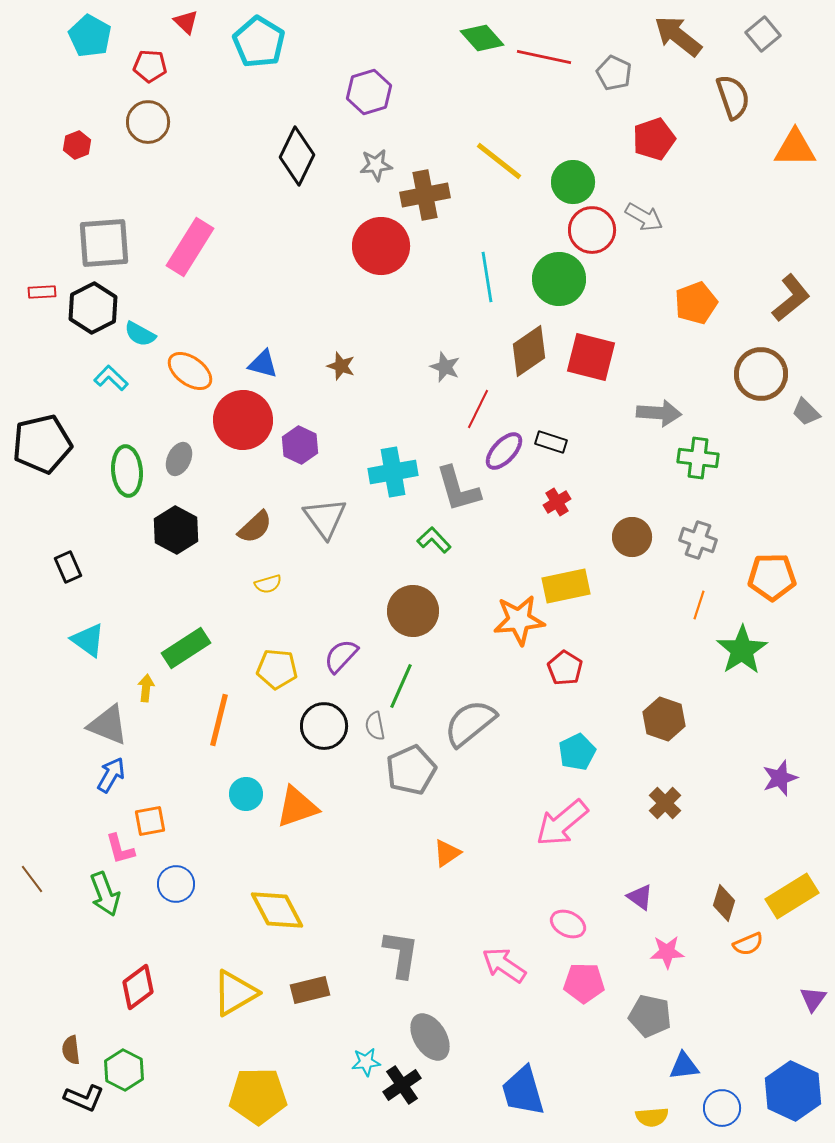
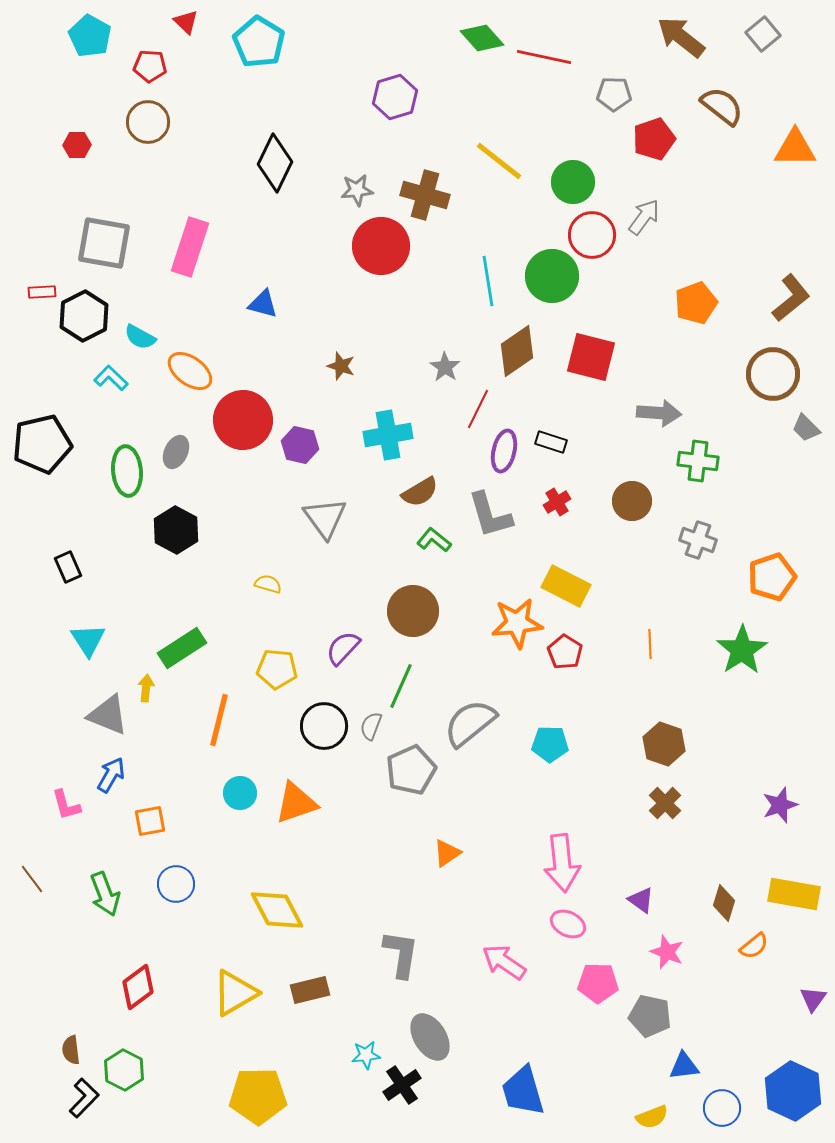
brown arrow at (678, 36): moved 3 px right, 1 px down
gray pentagon at (614, 73): moved 21 px down; rotated 24 degrees counterclockwise
purple hexagon at (369, 92): moved 26 px right, 5 px down
brown semicircle at (733, 97): moved 11 px left, 9 px down; rotated 33 degrees counterclockwise
red hexagon at (77, 145): rotated 20 degrees clockwise
black diamond at (297, 156): moved 22 px left, 7 px down
gray star at (376, 165): moved 19 px left, 25 px down
brown cross at (425, 195): rotated 27 degrees clockwise
gray arrow at (644, 217): rotated 84 degrees counterclockwise
red circle at (592, 230): moved 5 px down
gray square at (104, 243): rotated 14 degrees clockwise
pink rectangle at (190, 247): rotated 14 degrees counterclockwise
cyan line at (487, 277): moved 1 px right, 4 px down
green circle at (559, 279): moved 7 px left, 3 px up
black hexagon at (93, 308): moved 9 px left, 8 px down
cyan semicircle at (140, 334): moved 3 px down
brown diamond at (529, 351): moved 12 px left
blue triangle at (263, 364): moved 60 px up
gray star at (445, 367): rotated 12 degrees clockwise
brown circle at (761, 374): moved 12 px right
gray trapezoid at (806, 412): moved 16 px down
purple hexagon at (300, 445): rotated 12 degrees counterclockwise
purple ellipse at (504, 451): rotated 30 degrees counterclockwise
green cross at (698, 458): moved 3 px down
gray ellipse at (179, 459): moved 3 px left, 7 px up
cyan cross at (393, 472): moved 5 px left, 37 px up
gray L-shape at (458, 489): moved 32 px right, 26 px down
brown semicircle at (255, 527): moved 165 px right, 35 px up; rotated 12 degrees clockwise
brown circle at (632, 537): moved 36 px up
green L-shape at (434, 540): rotated 8 degrees counterclockwise
orange pentagon at (772, 577): rotated 18 degrees counterclockwise
yellow semicircle at (268, 584): rotated 148 degrees counterclockwise
yellow rectangle at (566, 586): rotated 39 degrees clockwise
orange line at (699, 605): moved 49 px left, 39 px down; rotated 20 degrees counterclockwise
orange star at (519, 620): moved 2 px left, 3 px down
cyan triangle at (88, 640): rotated 21 degrees clockwise
green rectangle at (186, 648): moved 4 px left
purple semicircle at (341, 656): moved 2 px right, 8 px up
red pentagon at (565, 668): moved 16 px up
brown hexagon at (664, 719): moved 25 px down
gray triangle at (108, 725): moved 10 px up
gray semicircle at (375, 726): moved 4 px left; rotated 32 degrees clockwise
cyan pentagon at (577, 752): moved 27 px left, 8 px up; rotated 27 degrees clockwise
purple star at (780, 778): moved 27 px down
cyan circle at (246, 794): moved 6 px left, 1 px up
orange triangle at (297, 807): moved 1 px left, 4 px up
pink arrow at (562, 823): moved 40 px down; rotated 56 degrees counterclockwise
pink L-shape at (120, 849): moved 54 px left, 44 px up
yellow rectangle at (792, 896): moved 2 px right, 2 px up; rotated 42 degrees clockwise
purple triangle at (640, 897): moved 1 px right, 3 px down
orange semicircle at (748, 944): moved 6 px right, 2 px down; rotated 16 degrees counterclockwise
pink star at (667, 952): rotated 24 degrees clockwise
pink arrow at (504, 965): moved 3 px up
pink pentagon at (584, 983): moved 14 px right
cyan star at (366, 1062): moved 7 px up
black L-shape at (84, 1098): rotated 69 degrees counterclockwise
yellow semicircle at (652, 1117): rotated 16 degrees counterclockwise
